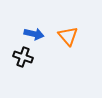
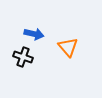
orange triangle: moved 11 px down
